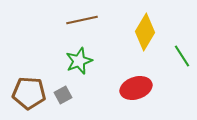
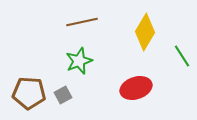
brown line: moved 2 px down
